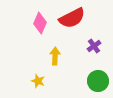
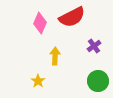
red semicircle: moved 1 px up
yellow star: rotated 16 degrees clockwise
